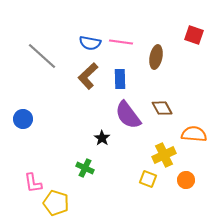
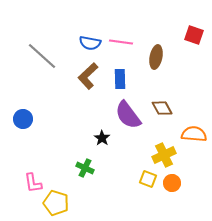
orange circle: moved 14 px left, 3 px down
